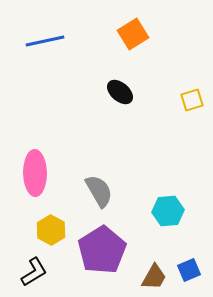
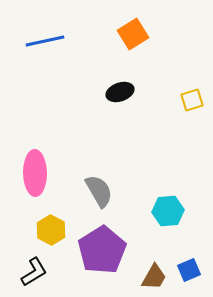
black ellipse: rotated 60 degrees counterclockwise
